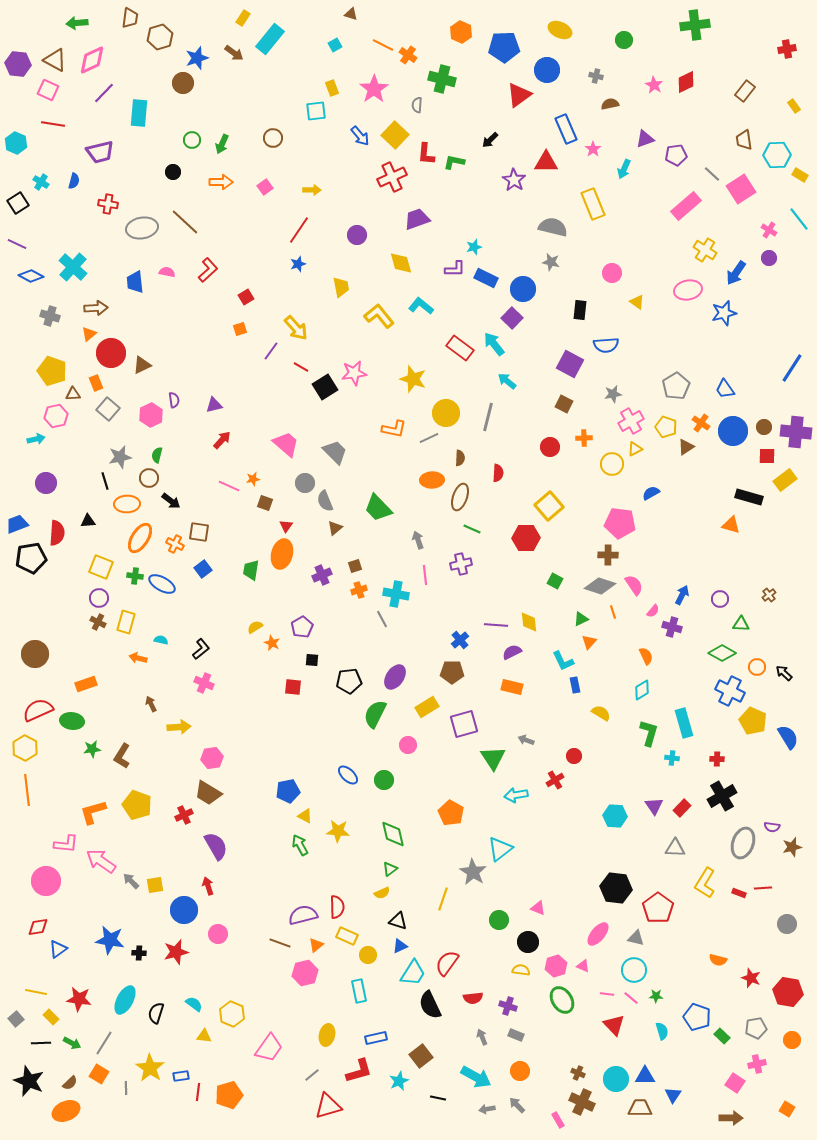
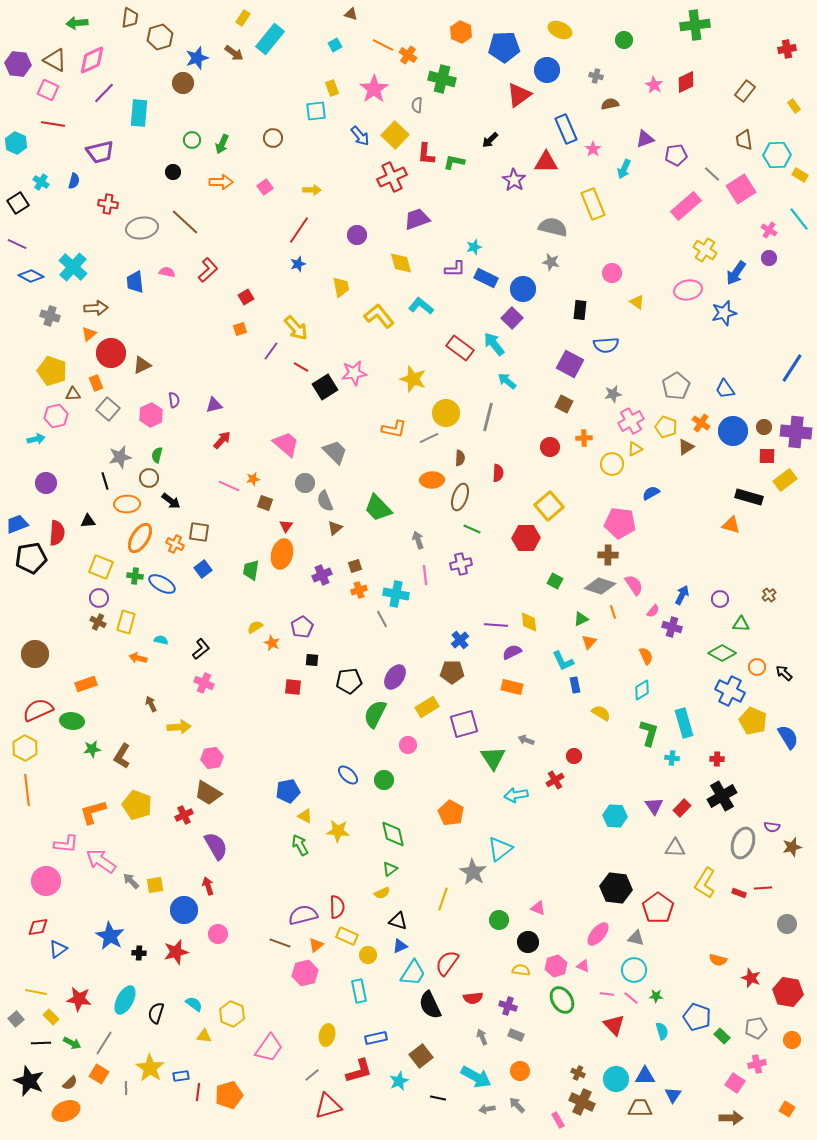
blue star at (110, 940): moved 4 px up; rotated 20 degrees clockwise
